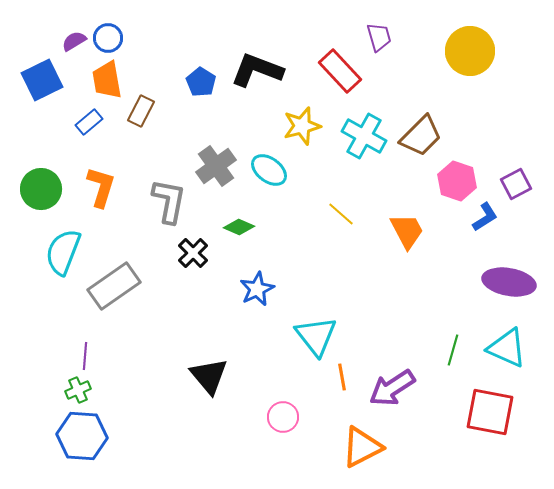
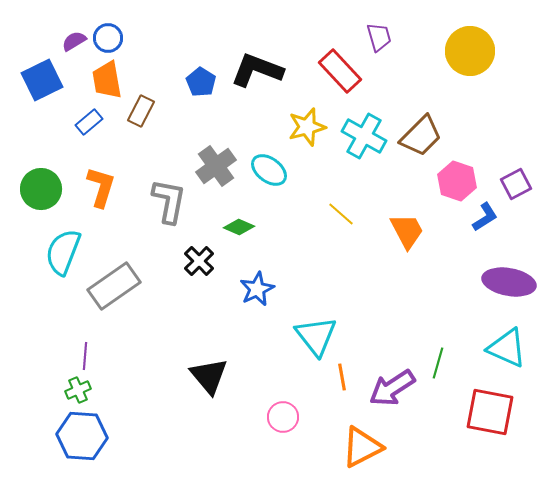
yellow star at (302, 126): moved 5 px right, 1 px down
black cross at (193, 253): moved 6 px right, 8 px down
green line at (453, 350): moved 15 px left, 13 px down
